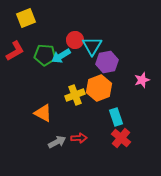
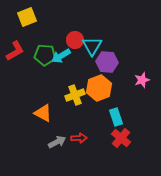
yellow square: moved 1 px right, 1 px up
purple hexagon: rotated 15 degrees clockwise
